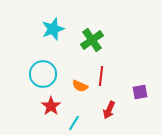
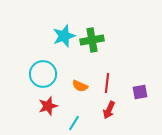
cyan star: moved 11 px right, 7 px down
green cross: rotated 25 degrees clockwise
red line: moved 6 px right, 7 px down
red star: moved 3 px left; rotated 18 degrees clockwise
